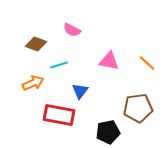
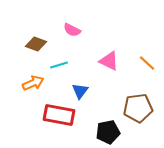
pink triangle: rotated 15 degrees clockwise
